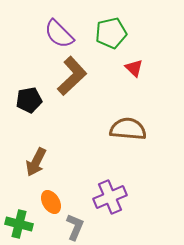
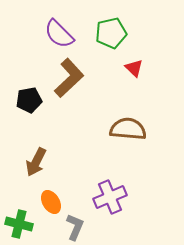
brown L-shape: moved 3 px left, 2 px down
